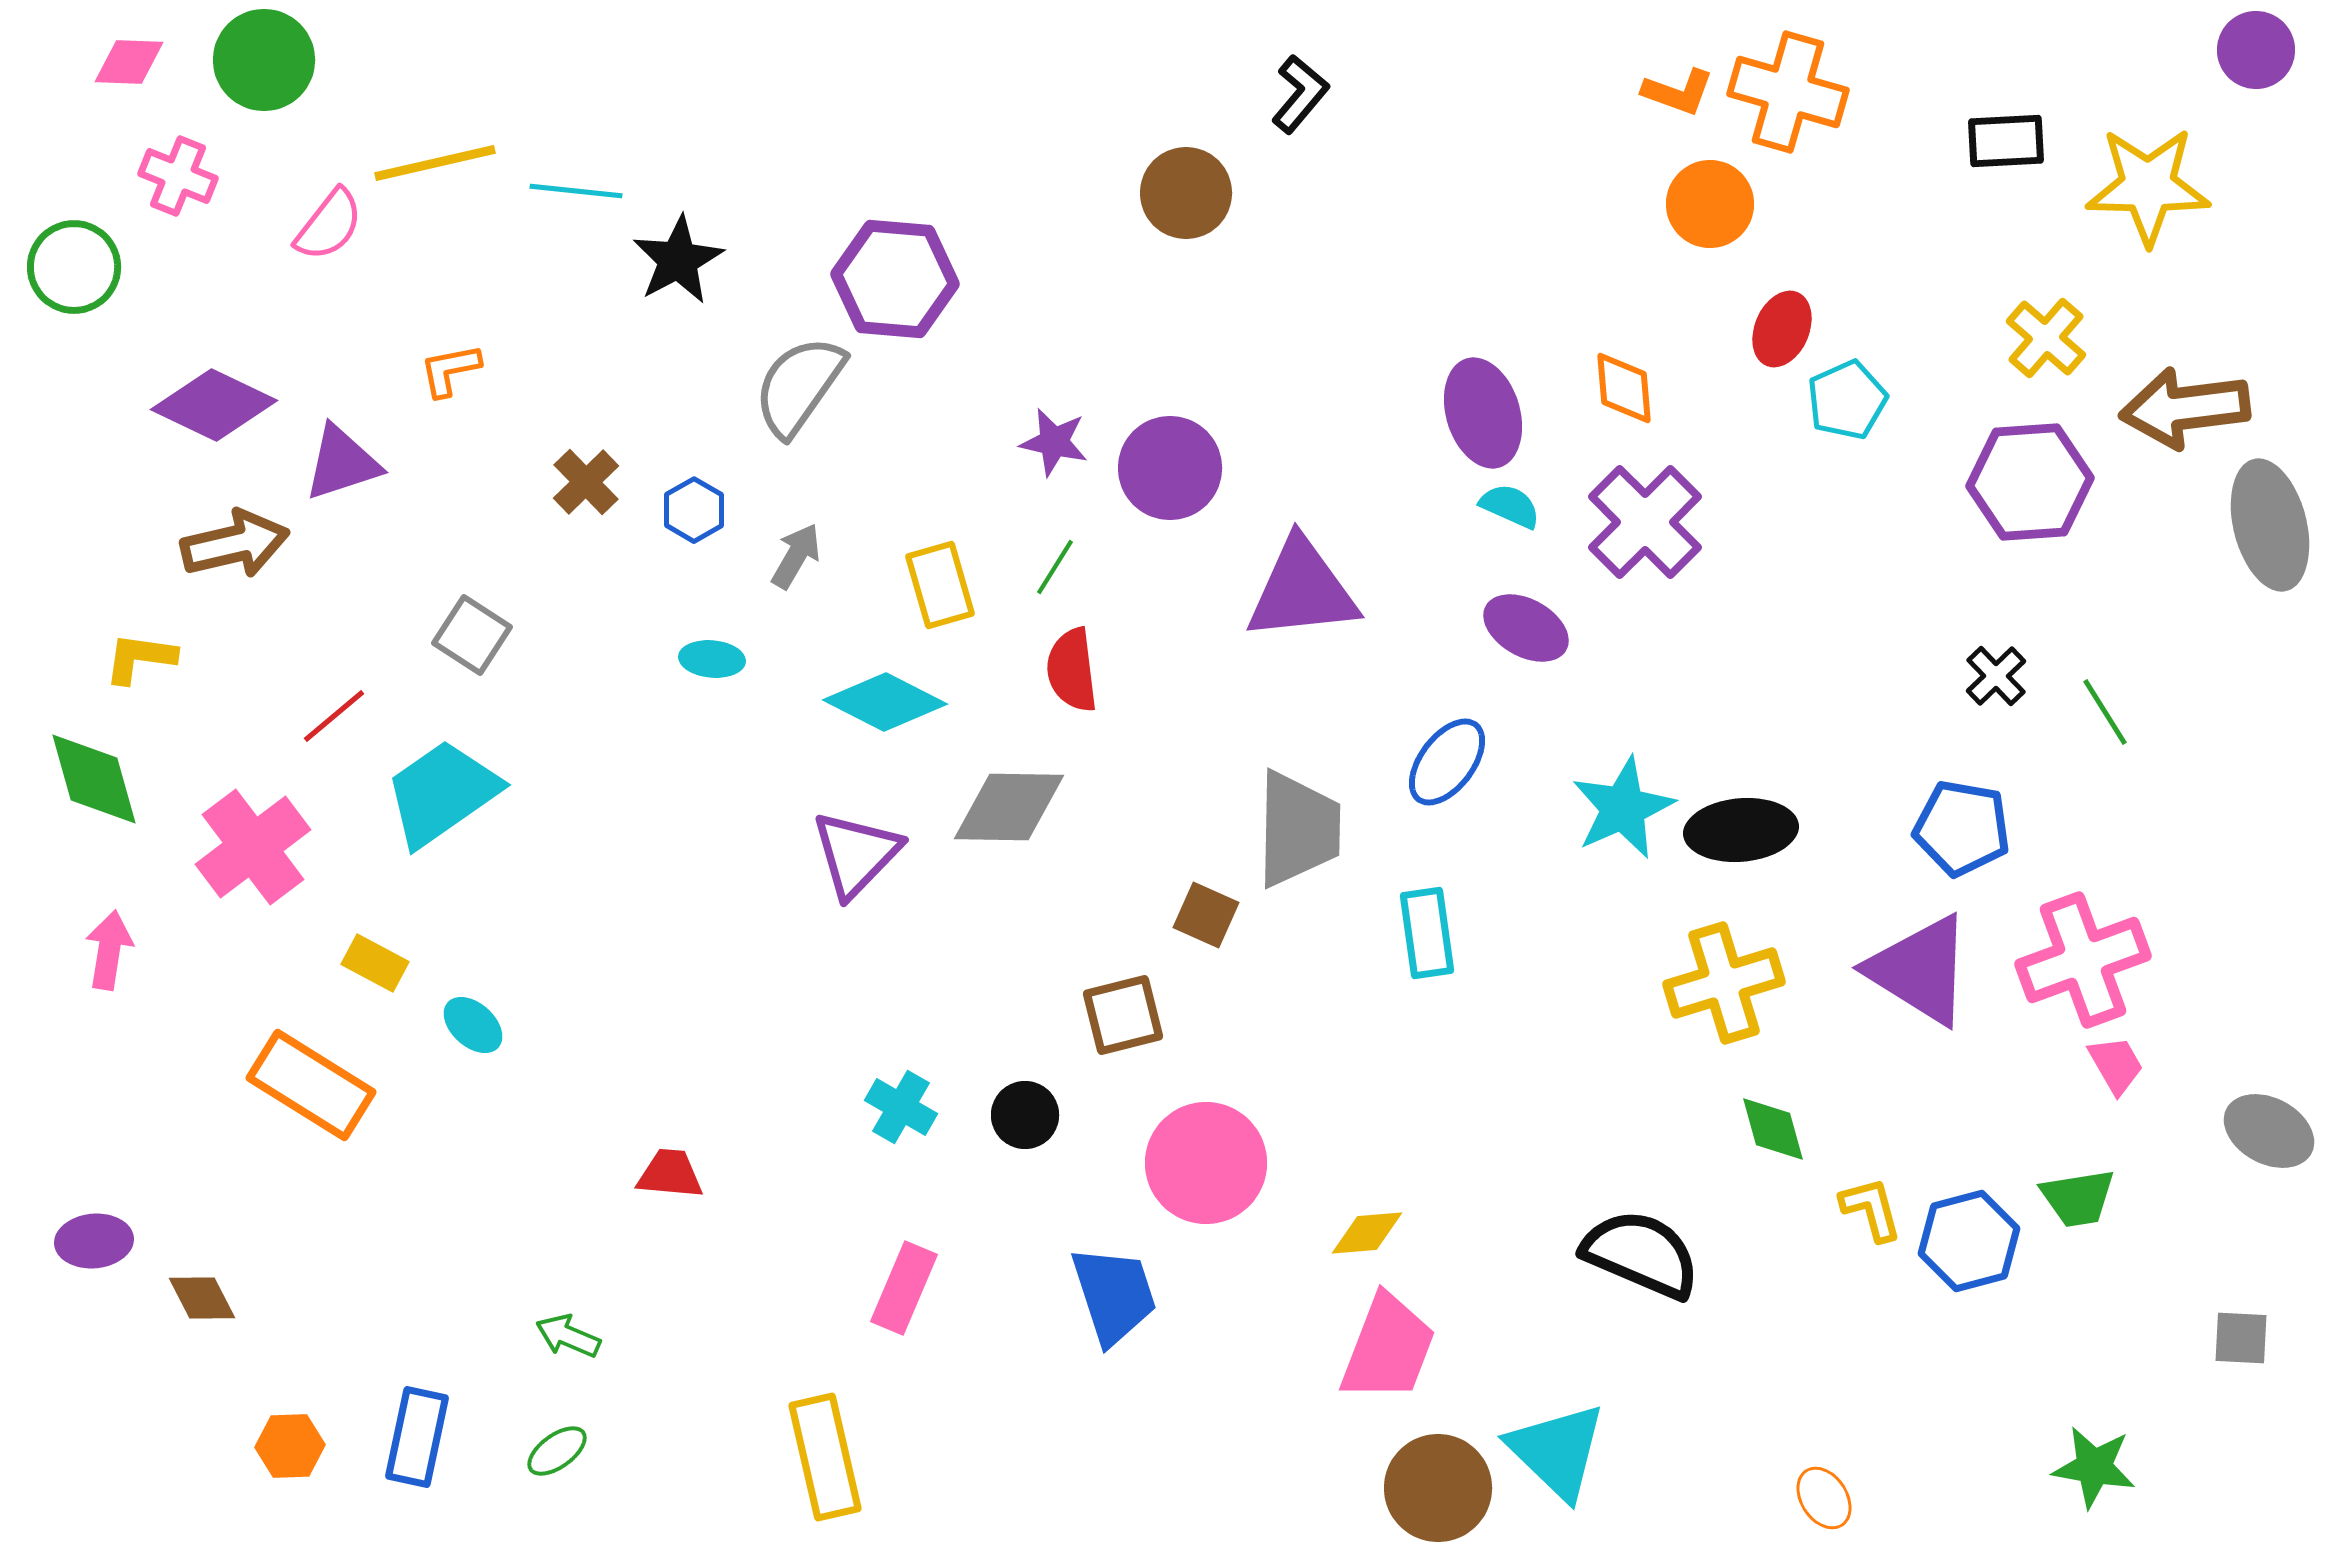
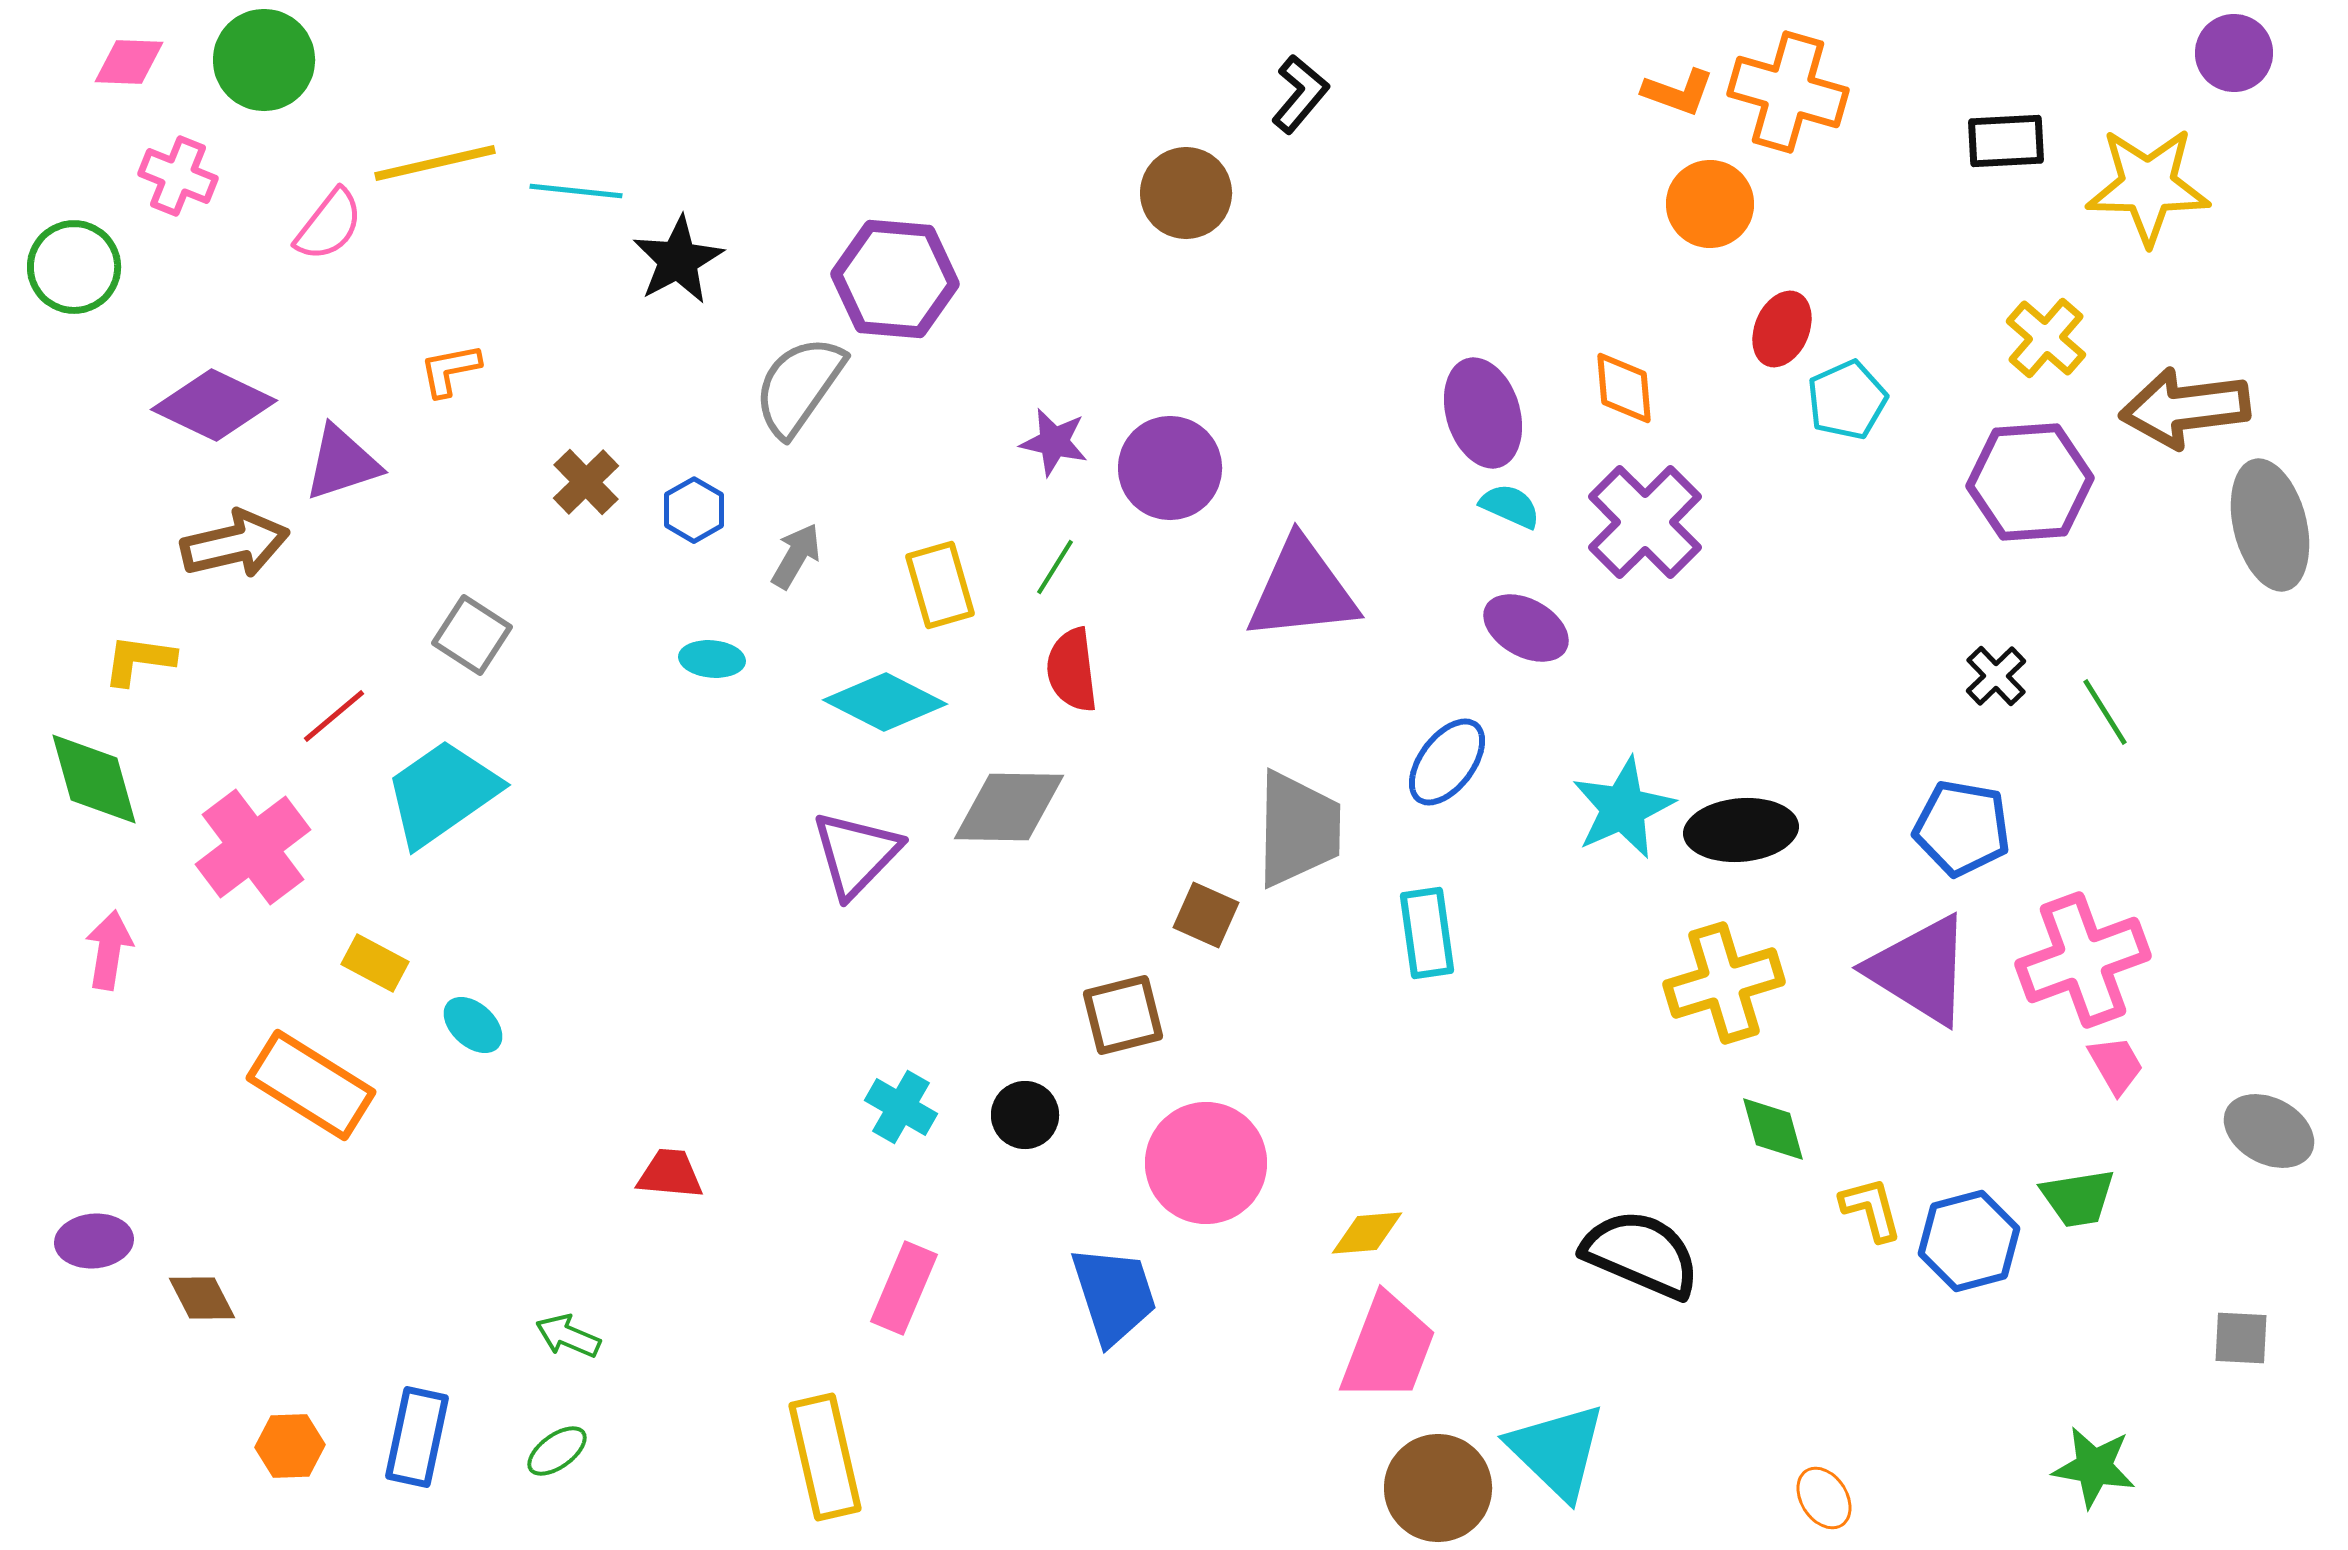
purple circle at (2256, 50): moved 22 px left, 3 px down
yellow L-shape at (140, 658): moved 1 px left, 2 px down
